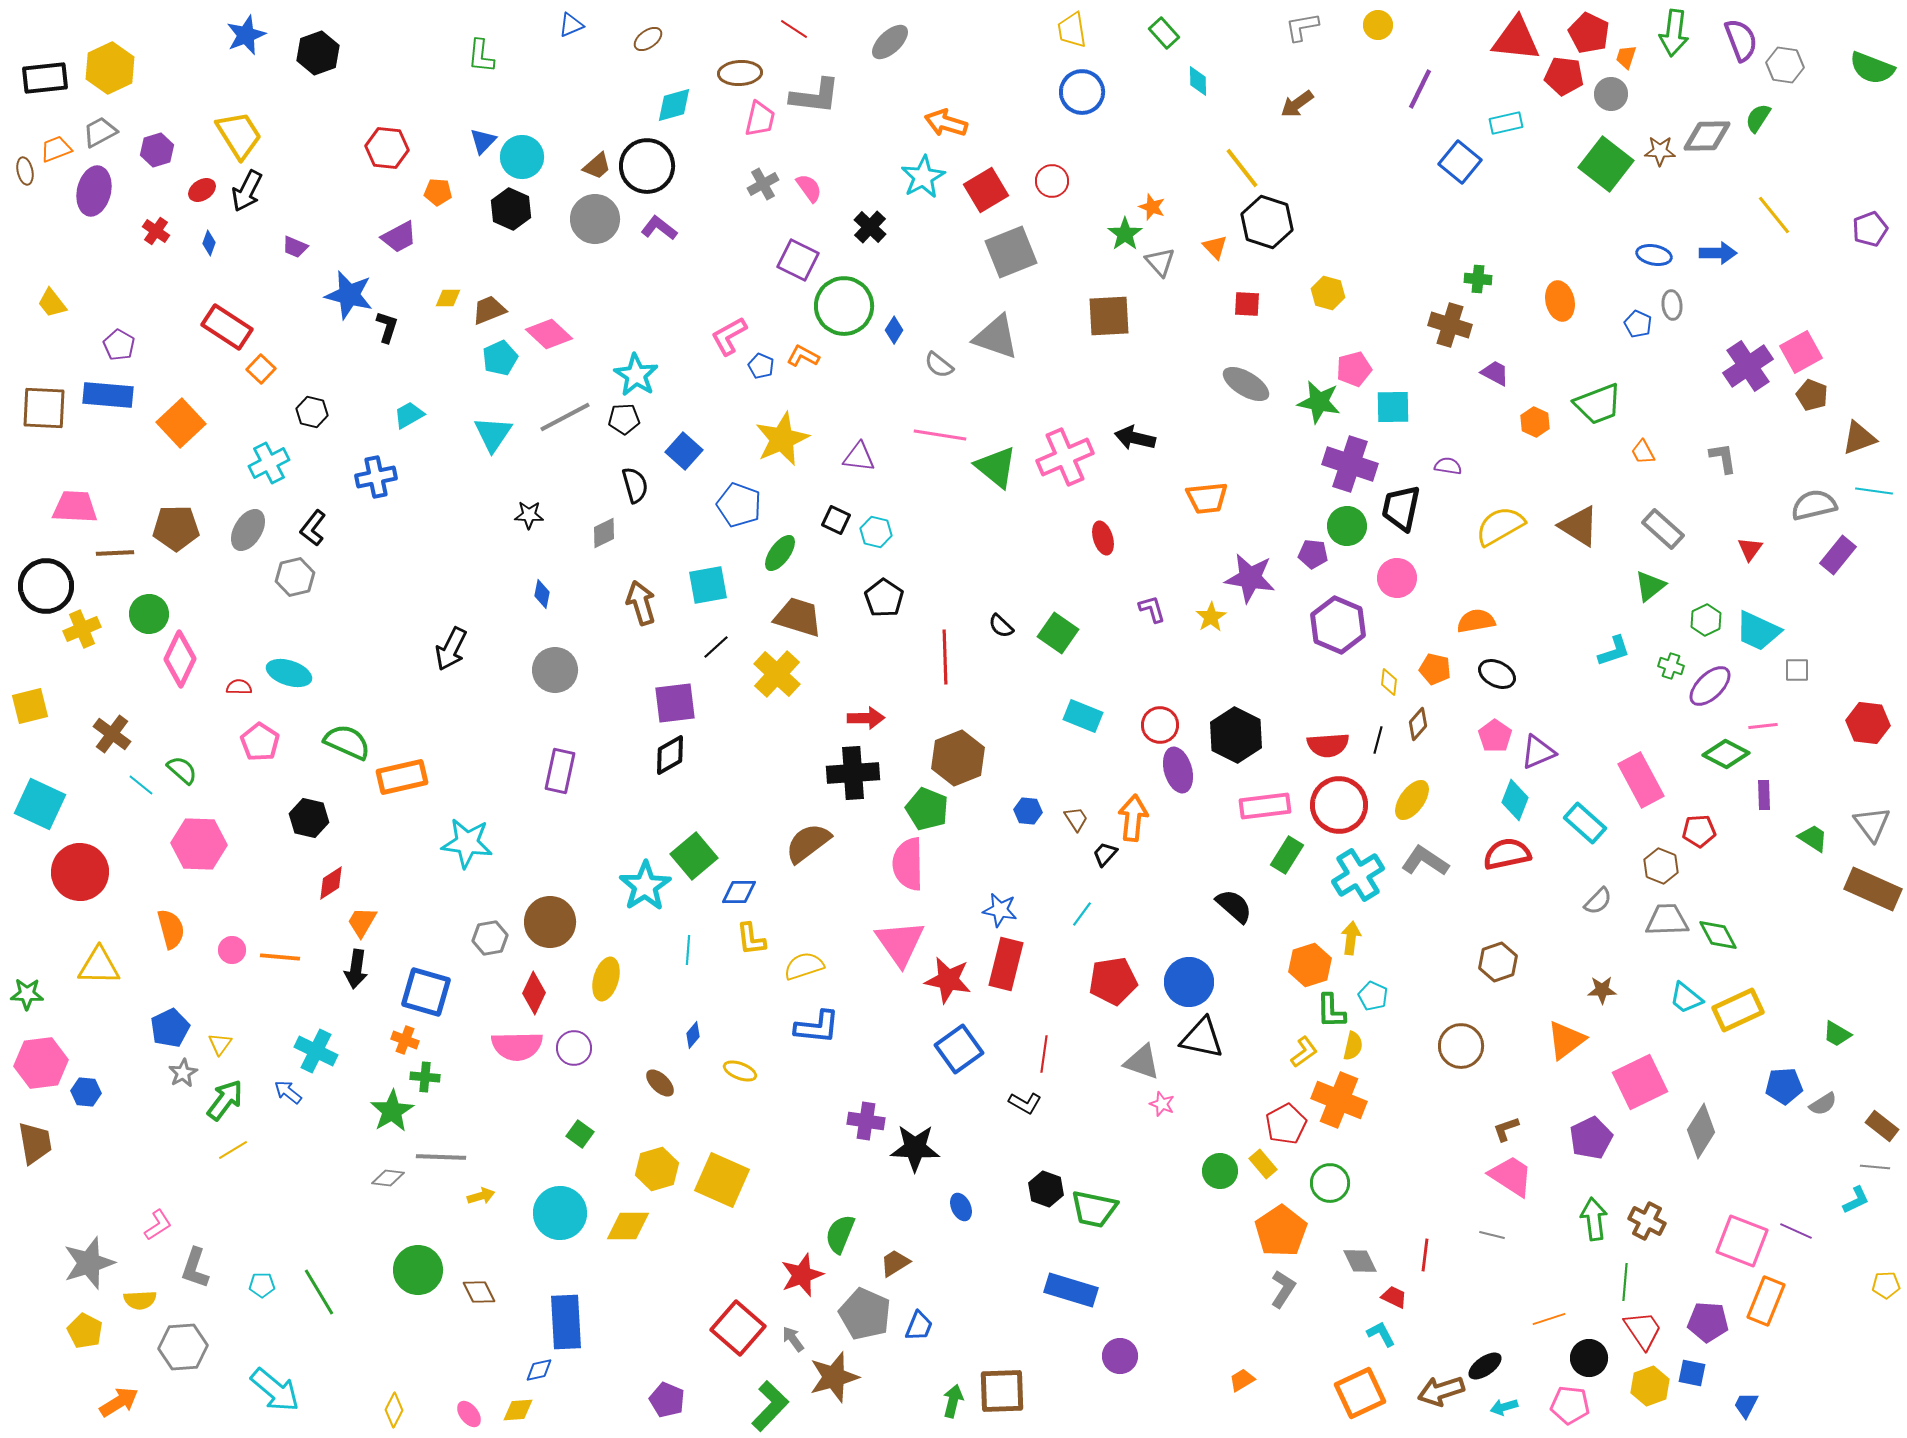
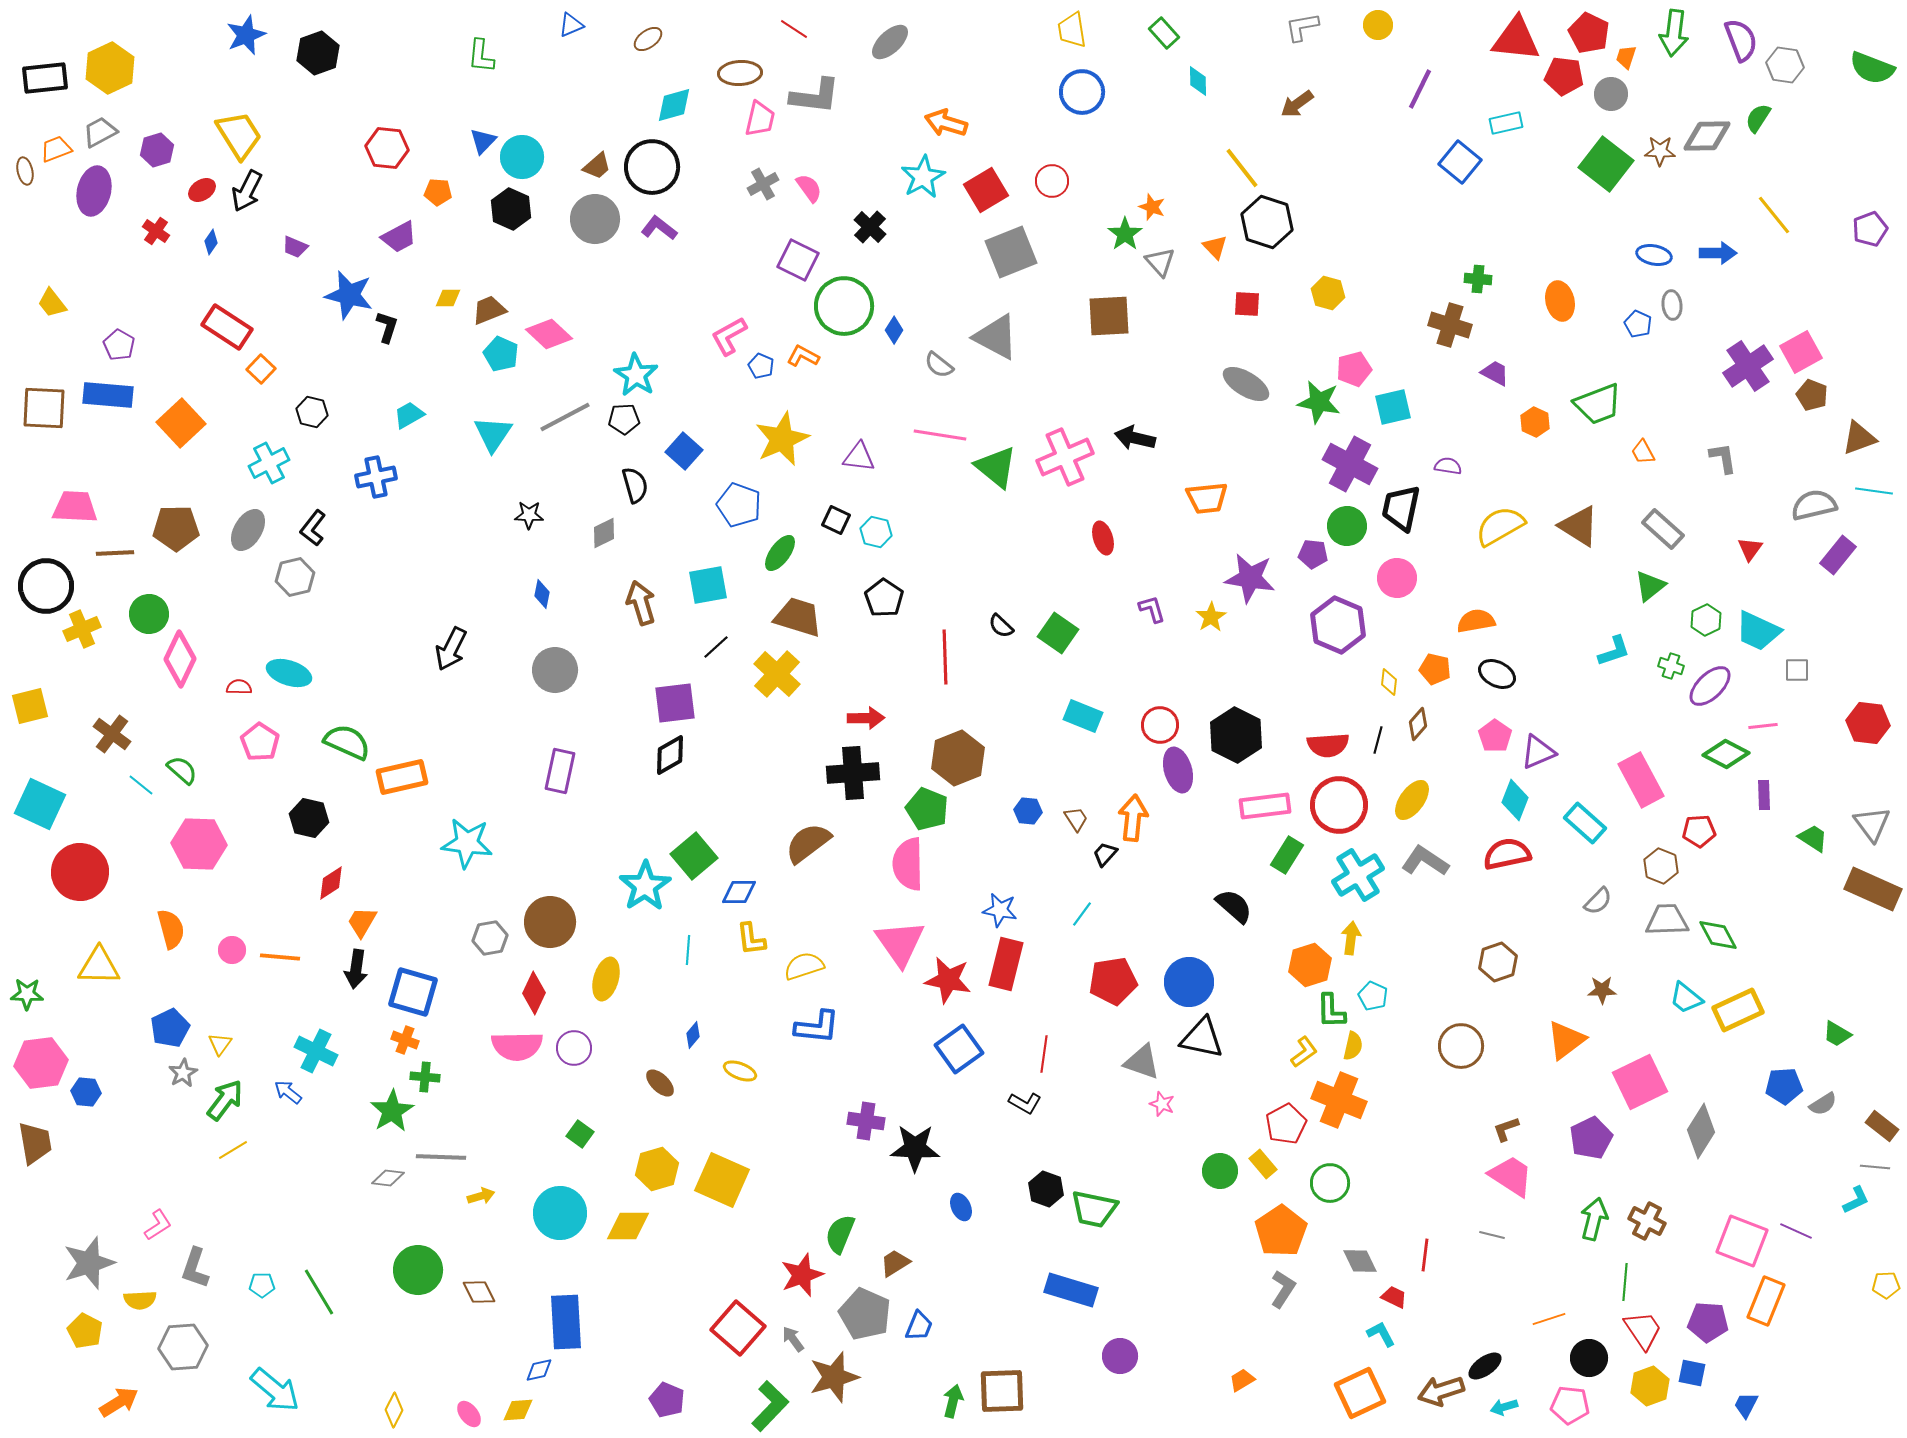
black circle at (647, 166): moved 5 px right, 1 px down
blue diamond at (209, 243): moved 2 px right, 1 px up; rotated 15 degrees clockwise
gray triangle at (996, 337): rotated 9 degrees clockwise
cyan pentagon at (500, 358): moved 1 px right, 4 px up; rotated 24 degrees counterclockwise
cyan square at (1393, 407): rotated 12 degrees counterclockwise
purple cross at (1350, 464): rotated 10 degrees clockwise
blue square at (426, 992): moved 13 px left
green arrow at (1594, 1219): rotated 21 degrees clockwise
